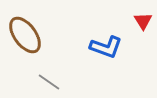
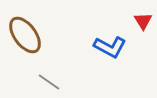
blue L-shape: moved 4 px right; rotated 8 degrees clockwise
